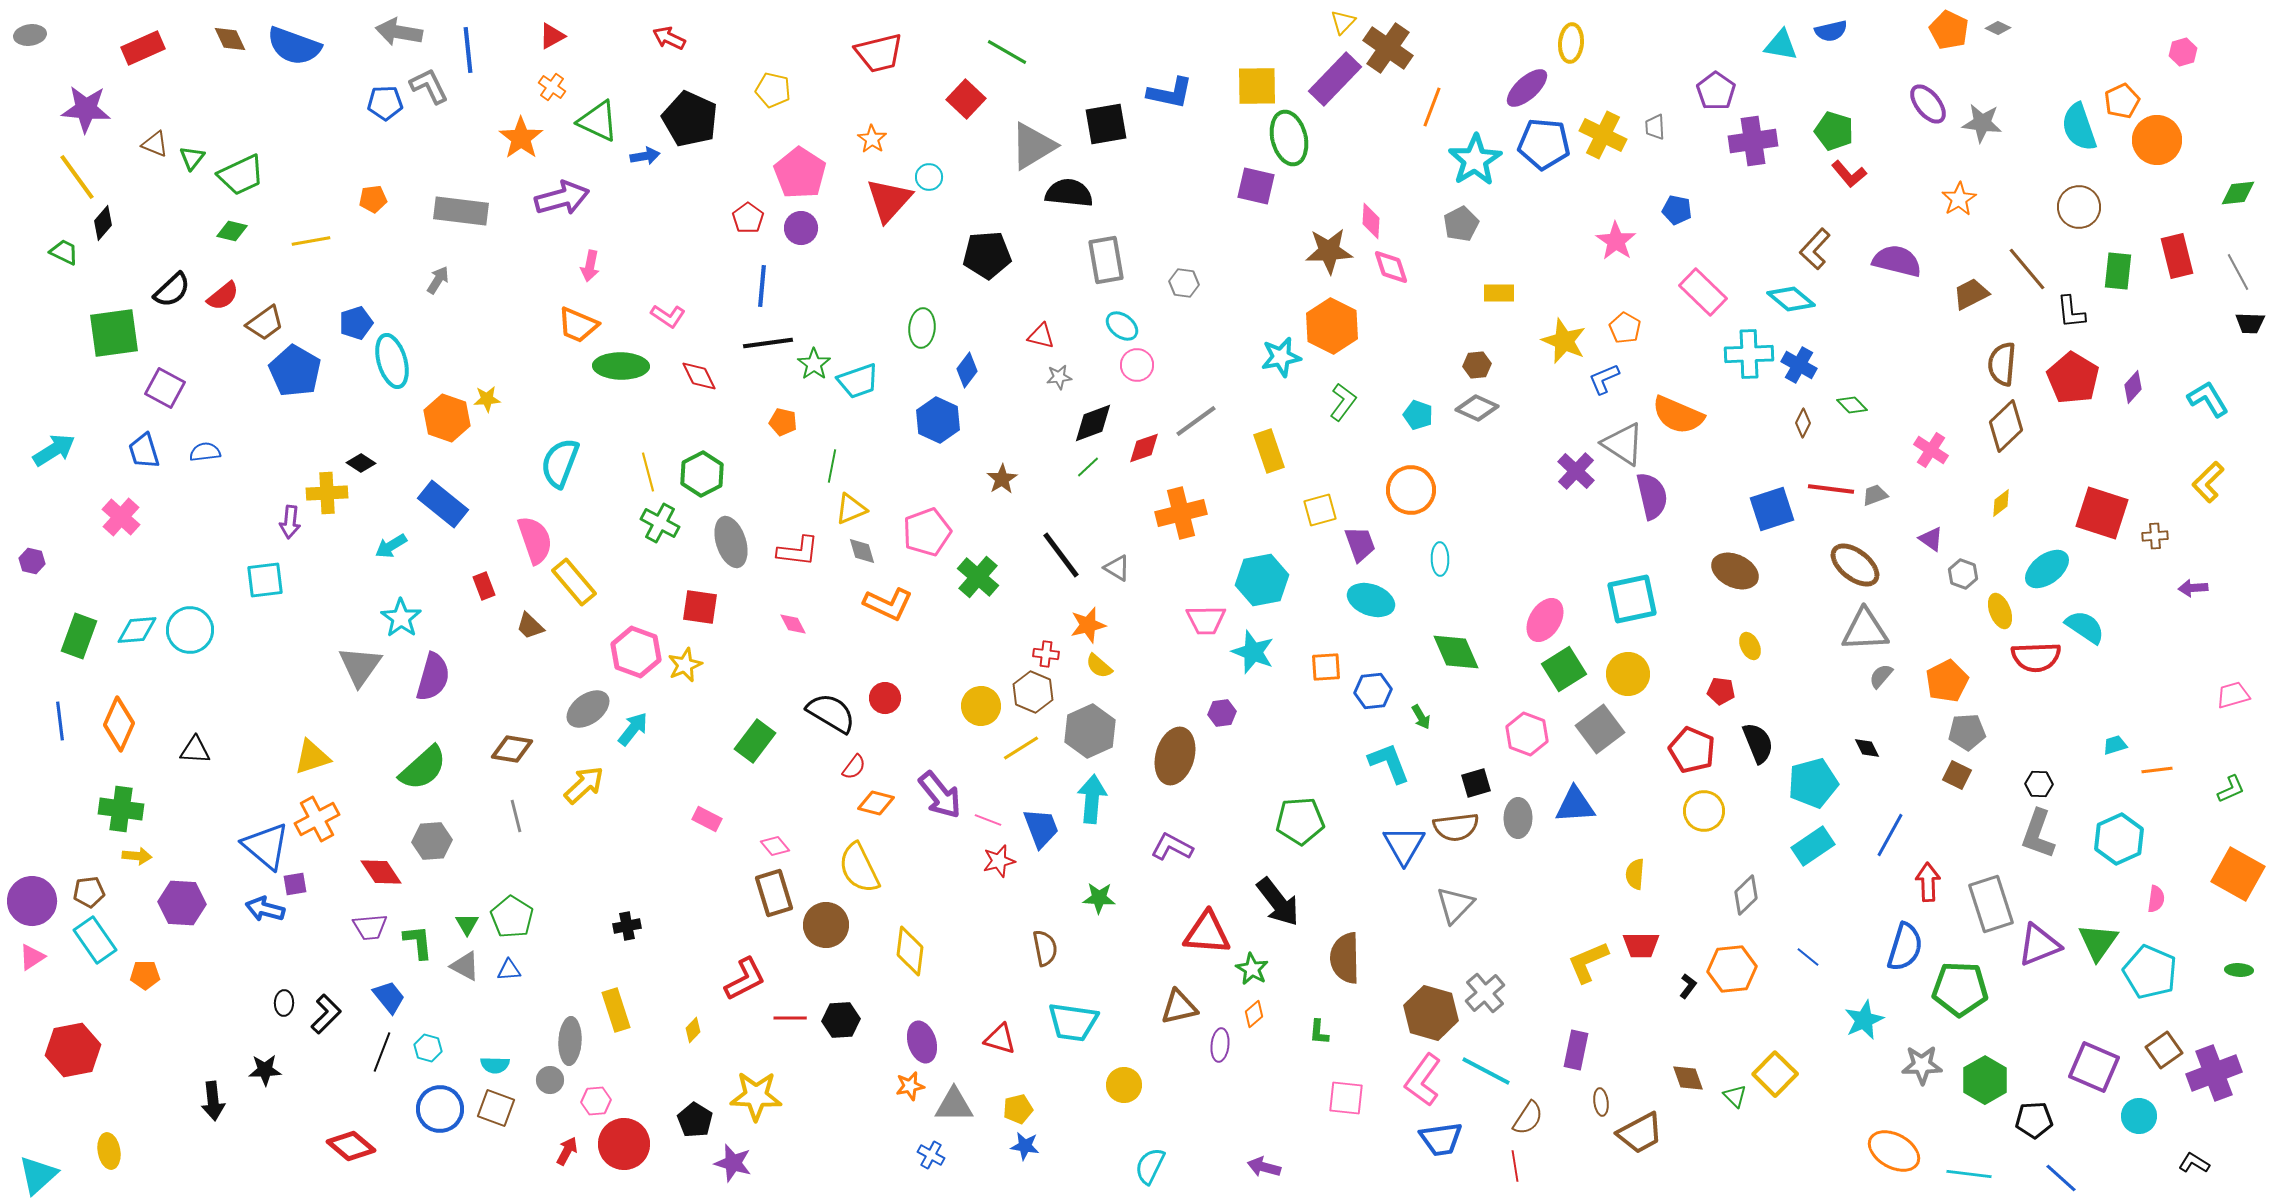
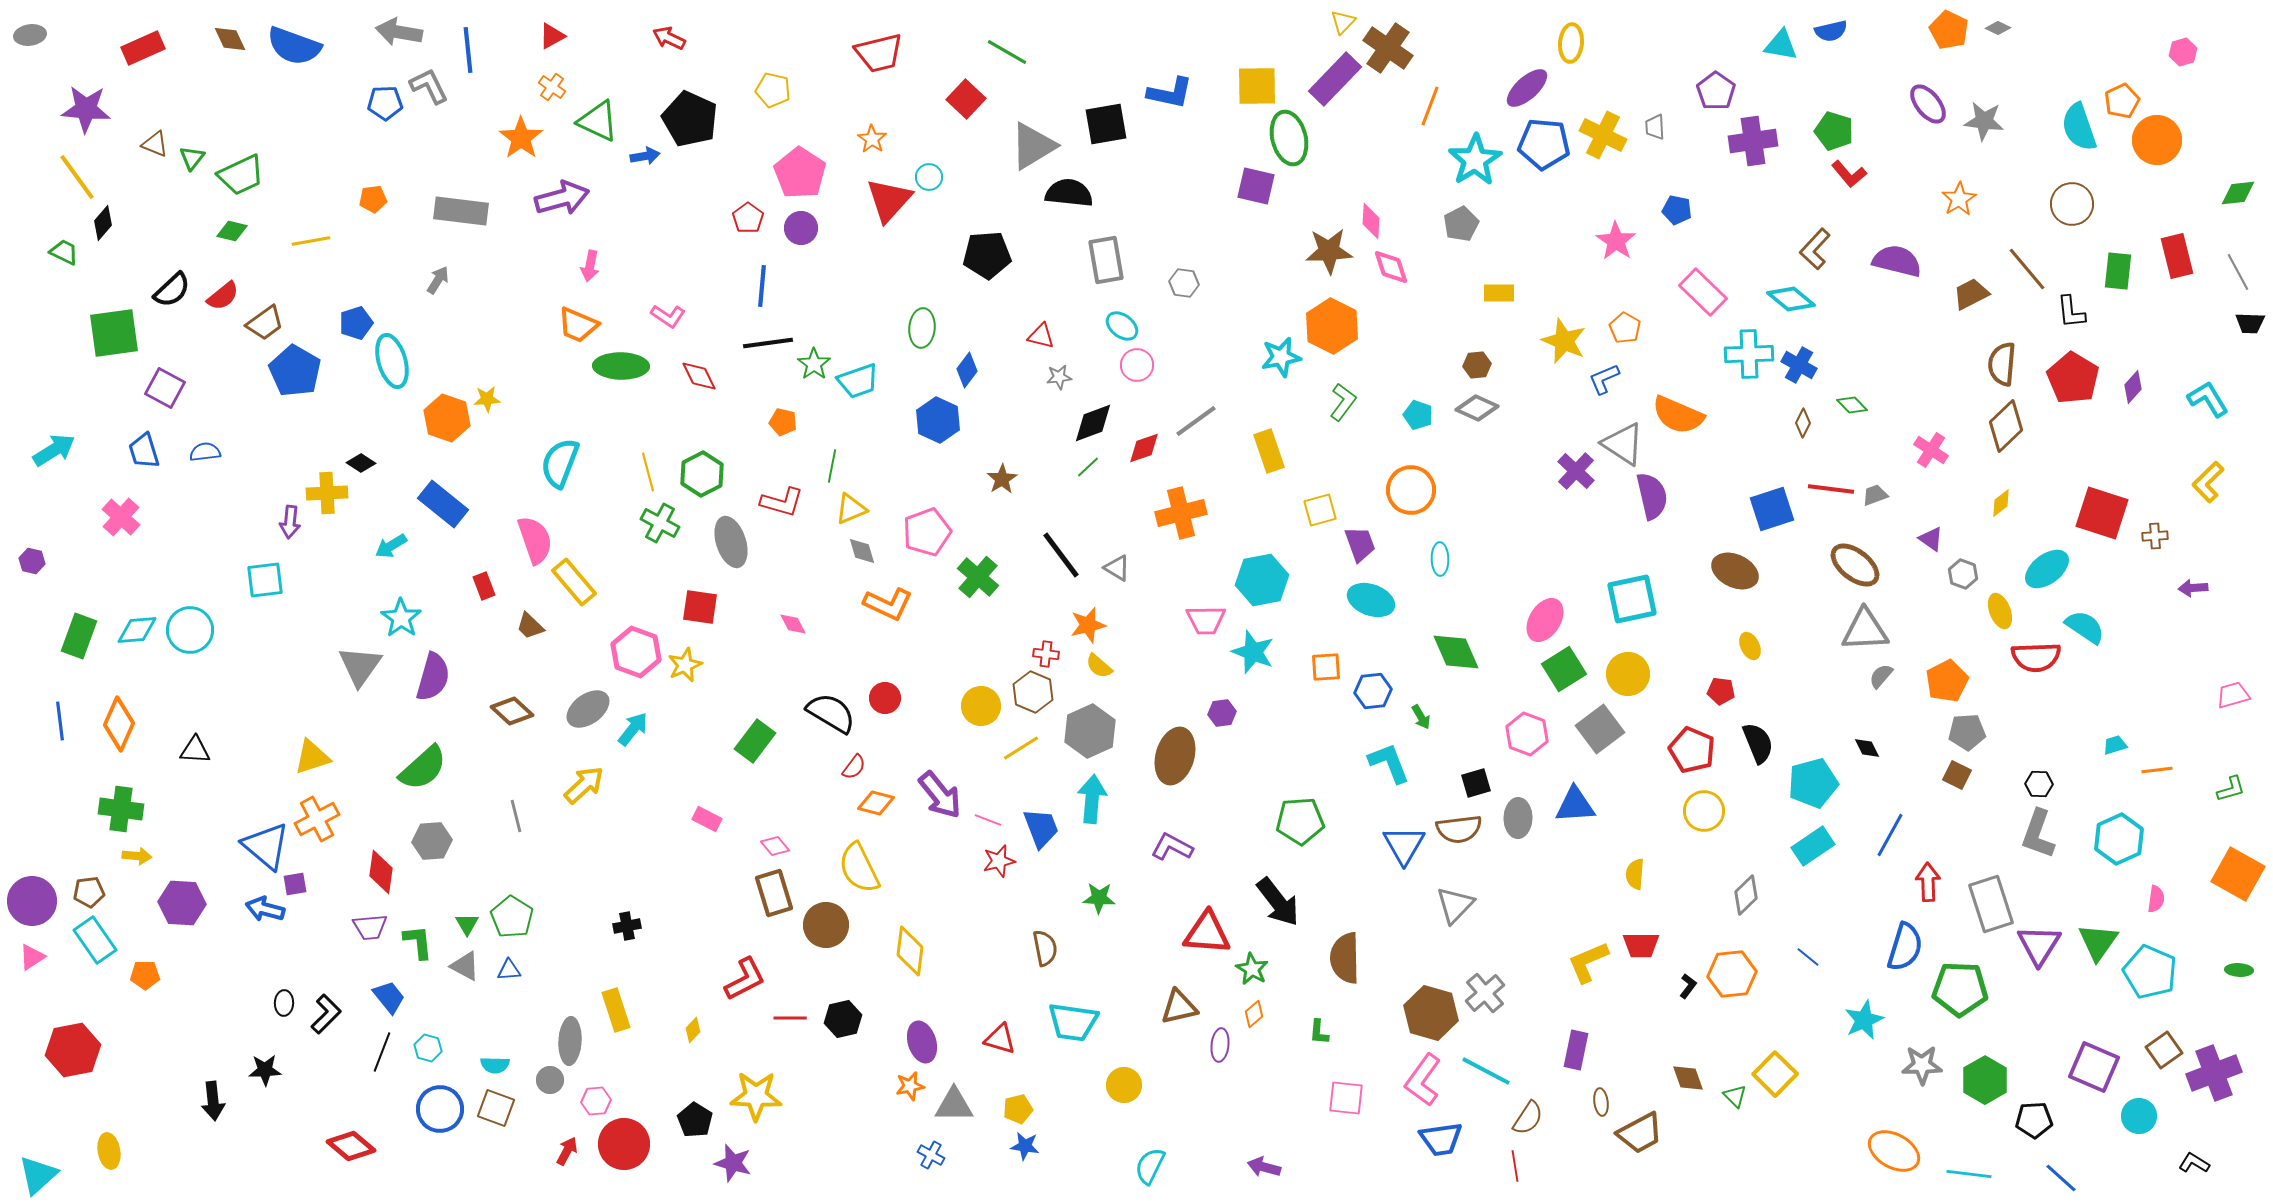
orange line at (1432, 107): moved 2 px left, 1 px up
gray star at (1982, 123): moved 2 px right, 2 px up
brown circle at (2079, 207): moved 7 px left, 3 px up
red L-shape at (798, 551): moved 16 px left, 49 px up; rotated 9 degrees clockwise
brown diamond at (512, 749): moved 38 px up; rotated 33 degrees clockwise
green L-shape at (2231, 789): rotated 8 degrees clockwise
brown semicircle at (1456, 827): moved 3 px right, 2 px down
red diamond at (381, 872): rotated 42 degrees clockwise
purple triangle at (2039, 945): rotated 36 degrees counterclockwise
orange hexagon at (1732, 969): moved 5 px down
black hexagon at (841, 1020): moved 2 px right, 1 px up; rotated 9 degrees counterclockwise
